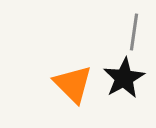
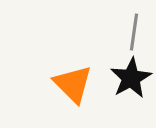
black star: moved 7 px right
